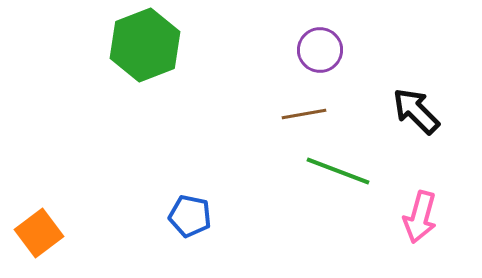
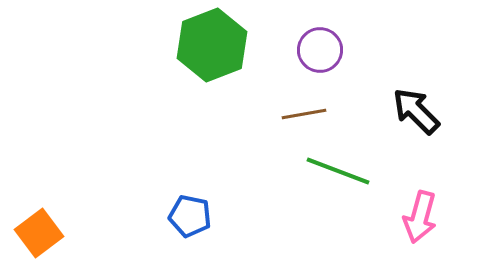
green hexagon: moved 67 px right
